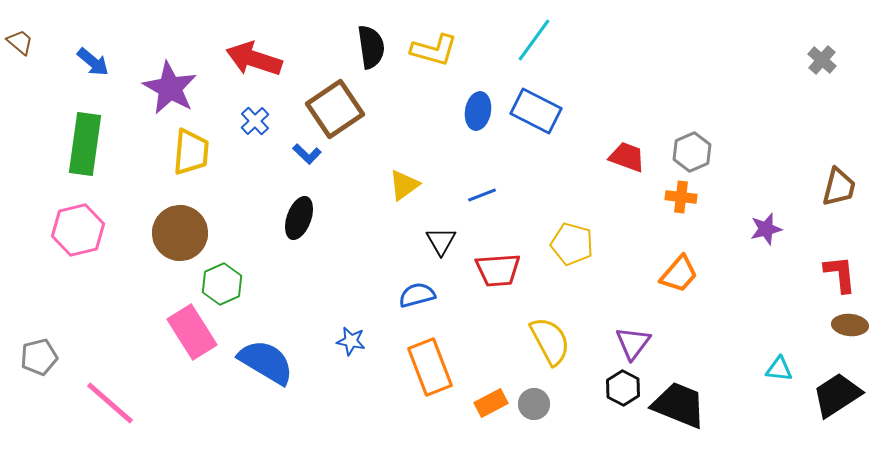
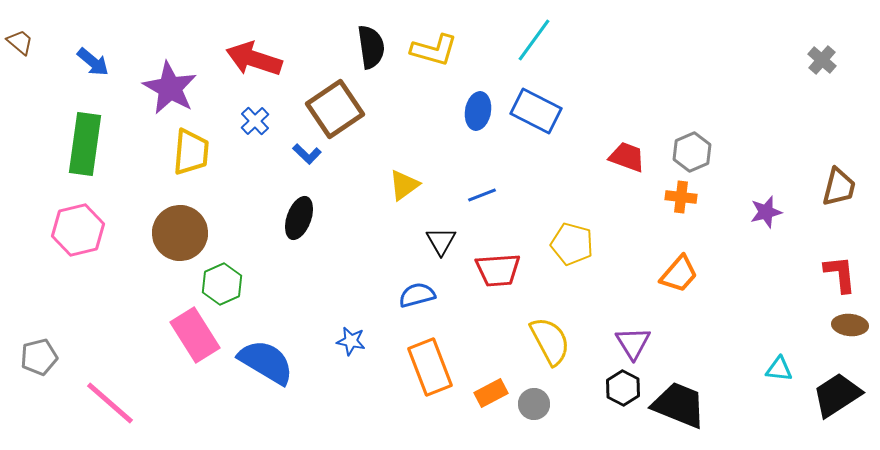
purple star at (766, 229): moved 17 px up
pink rectangle at (192, 332): moved 3 px right, 3 px down
purple triangle at (633, 343): rotated 9 degrees counterclockwise
orange rectangle at (491, 403): moved 10 px up
